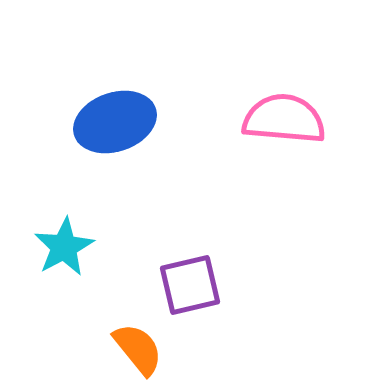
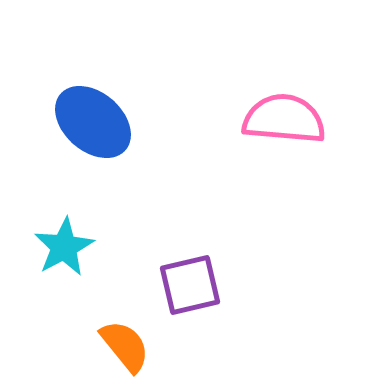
blue ellipse: moved 22 px left; rotated 60 degrees clockwise
orange semicircle: moved 13 px left, 3 px up
